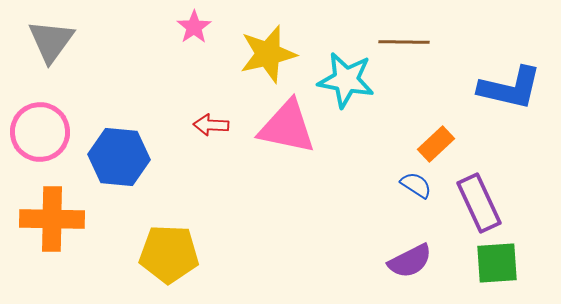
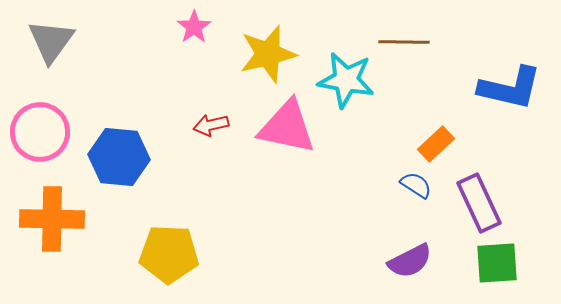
red arrow: rotated 16 degrees counterclockwise
